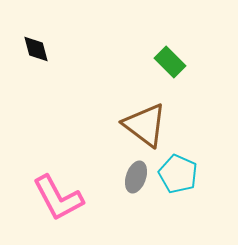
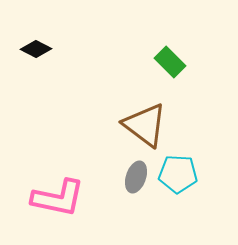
black diamond: rotated 48 degrees counterclockwise
cyan pentagon: rotated 21 degrees counterclockwise
pink L-shape: rotated 50 degrees counterclockwise
